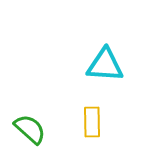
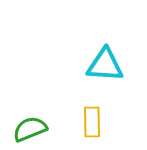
green semicircle: rotated 64 degrees counterclockwise
